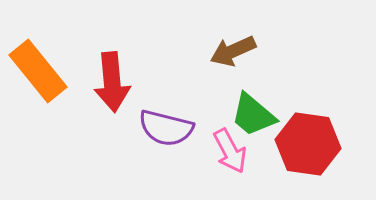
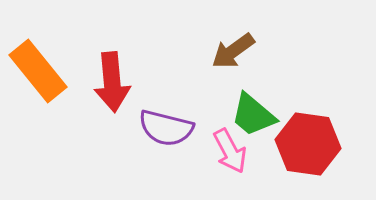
brown arrow: rotated 12 degrees counterclockwise
